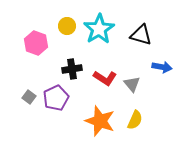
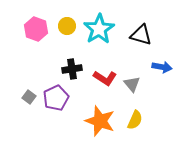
pink hexagon: moved 14 px up
